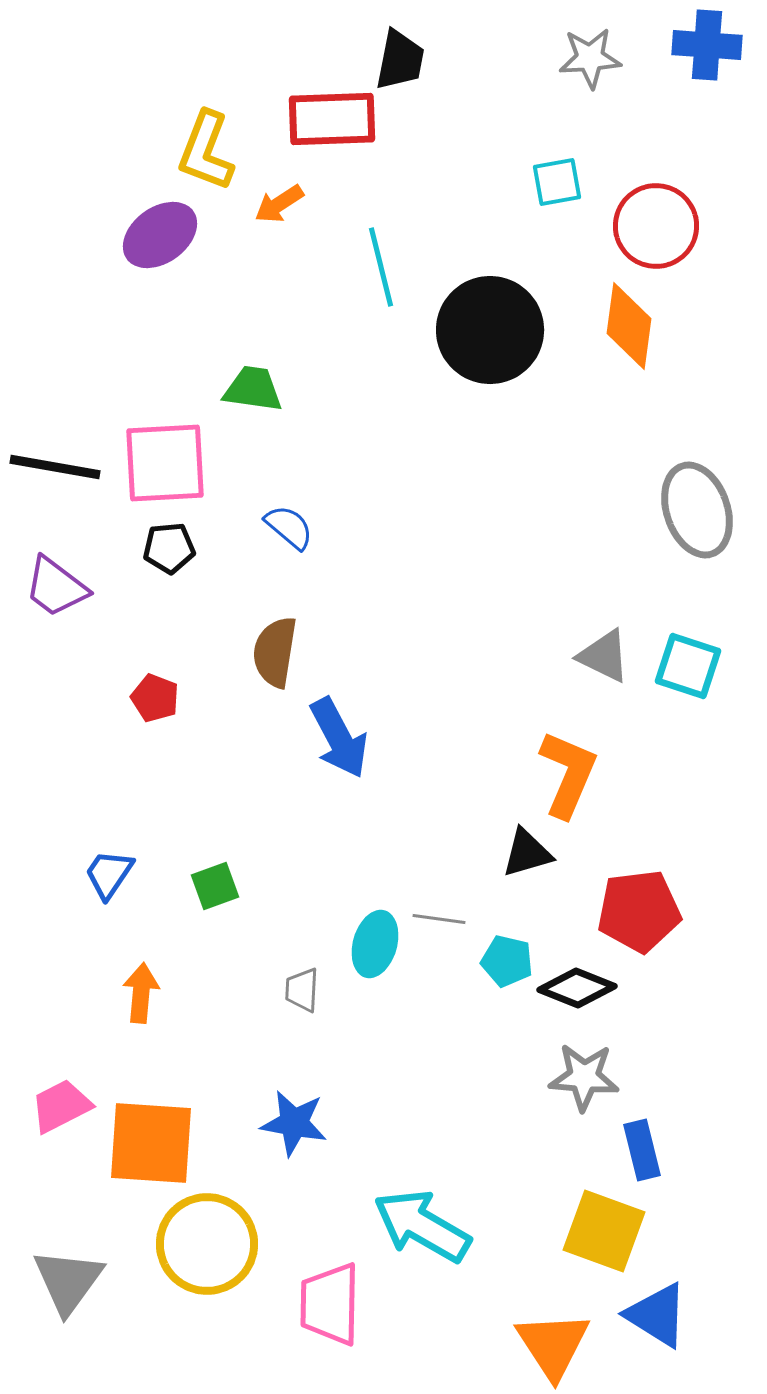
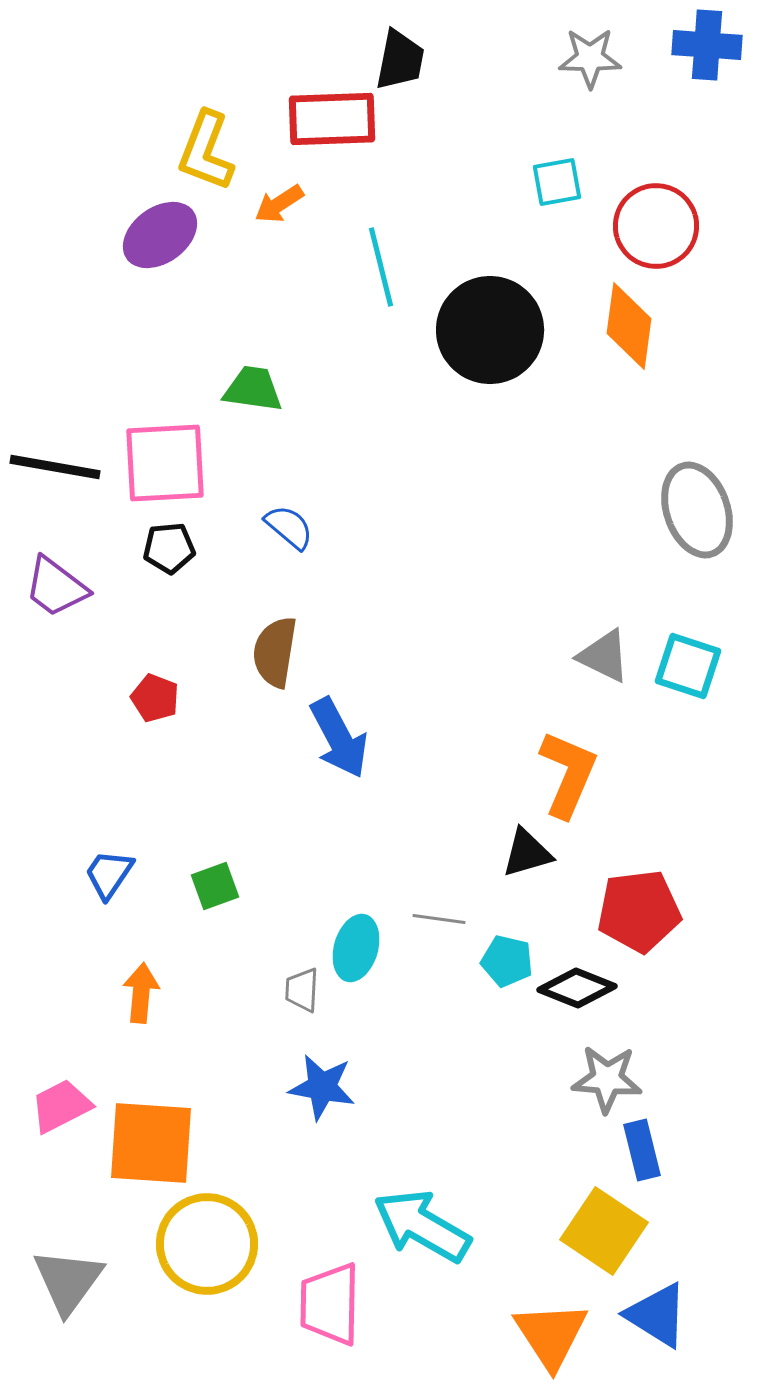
gray star at (590, 58): rotated 4 degrees clockwise
cyan ellipse at (375, 944): moved 19 px left, 4 px down
gray star at (584, 1077): moved 23 px right, 2 px down
blue star at (294, 1123): moved 28 px right, 36 px up
yellow square at (604, 1231): rotated 14 degrees clockwise
orange triangle at (553, 1345): moved 2 px left, 10 px up
